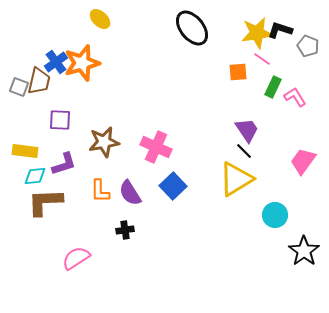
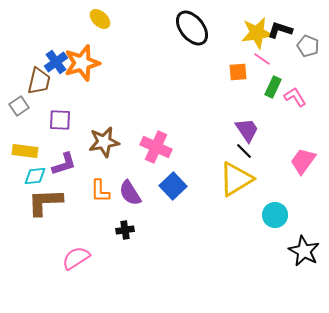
gray square: moved 19 px down; rotated 36 degrees clockwise
black star: rotated 8 degrees counterclockwise
